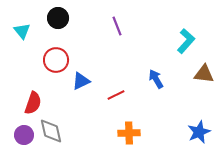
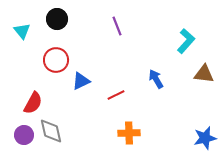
black circle: moved 1 px left, 1 px down
red semicircle: rotated 10 degrees clockwise
blue star: moved 6 px right, 6 px down; rotated 10 degrees clockwise
